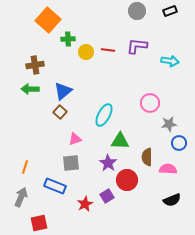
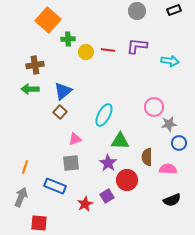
black rectangle: moved 4 px right, 1 px up
pink circle: moved 4 px right, 4 px down
red square: rotated 18 degrees clockwise
